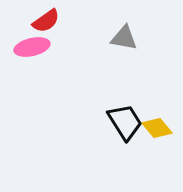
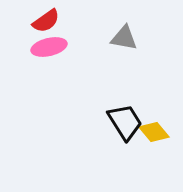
pink ellipse: moved 17 px right
yellow diamond: moved 3 px left, 4 px down
